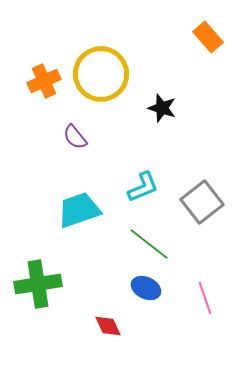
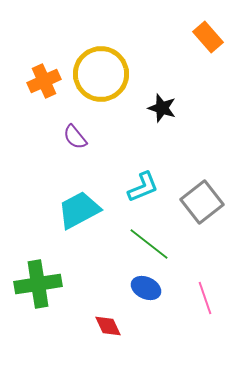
cyan trapezoid: rotated 9 degrees counterclockwise
